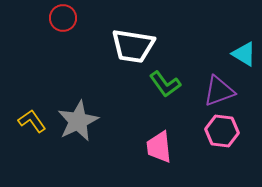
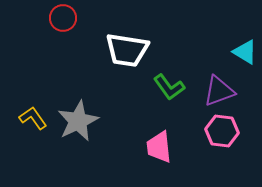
white trapezoid: moved 6 px left, 4 px down
cyan triangle: moved 1 px right, 2 px up
green L-shape: moved 4 px right, 3 px down
yellow L-shape: moved 1 px right, 3 px up
